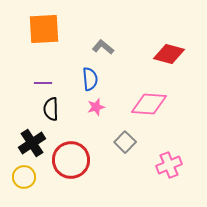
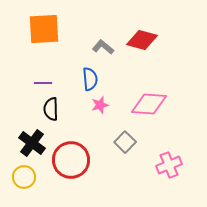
red diamond: moved 27 px left, 14 px up
pink star: moved 4 px right, 2 px up
black cross: rotated 20 degrees counterclockwise
